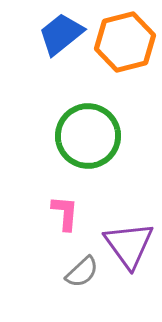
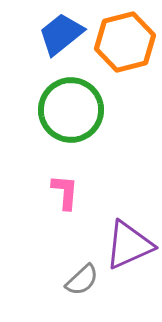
green circle: moved 17 px left, 26 px up
pink L-shape: moved 21 px up
purple triangle: rotated 42 degrees clockwise
gray semicircle: moved 8 px down
